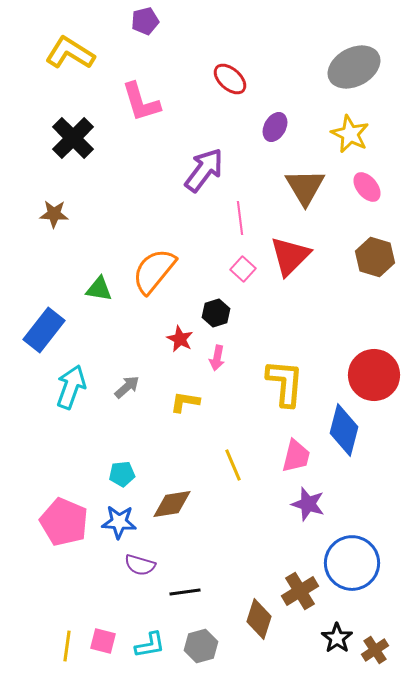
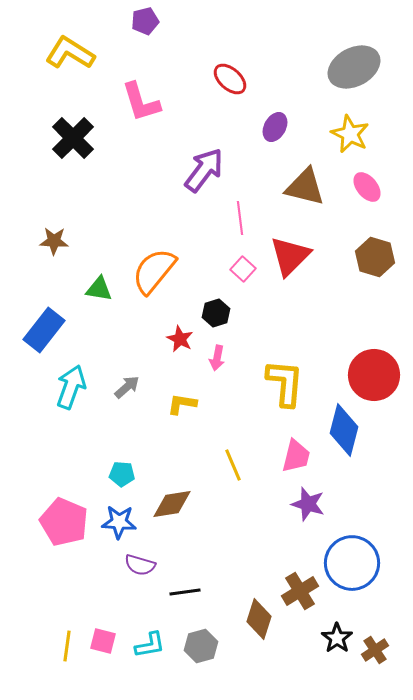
brown triangle at (305, 187): rotated 45 degrees counterclockwise
brown star at (54, 214): moved 27 px down
yellow L-shape at (185, 402): moved 3 px left, 2 px down
cyan pentagon at (122, 474): rotated 10 degrees clockwise
